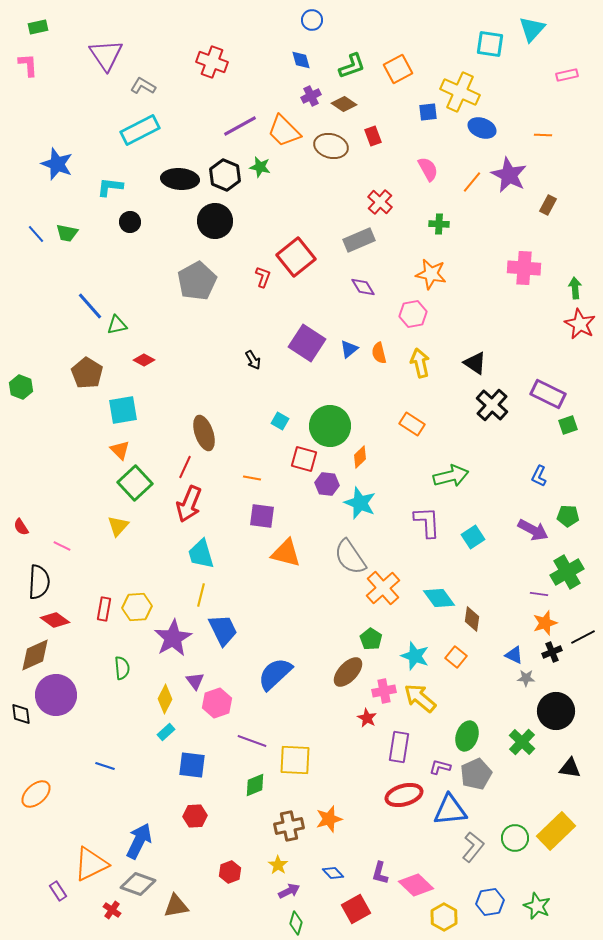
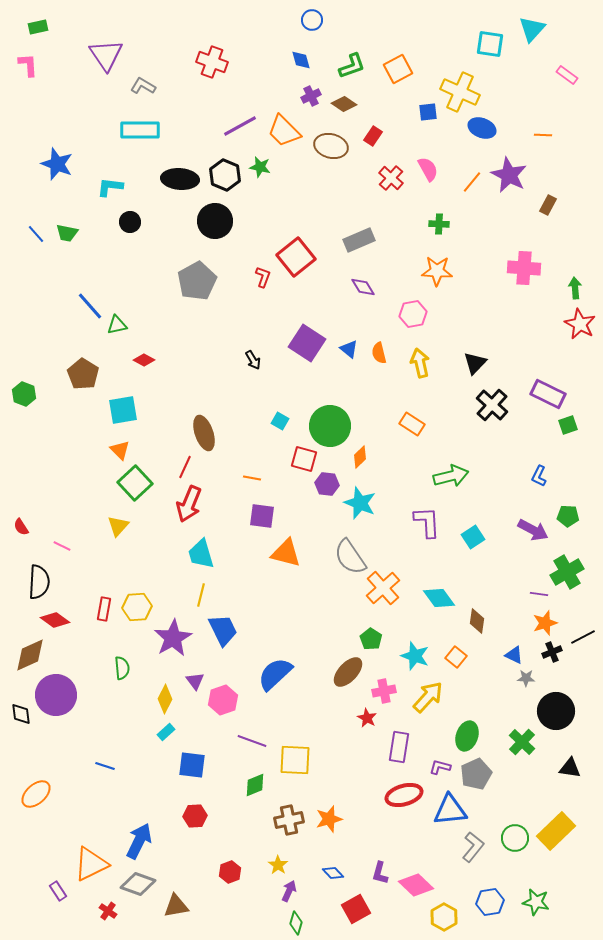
pink rectangle at (567, 75): rotated 50 degrees clockwise
cyan rectangle at (140, 130): rotated 27 degrees clockwise
red rectangle at (373, 136): rotated 54 degrees clockwise
red cross at (380, 202): moved 11 px right, 24 px up
orange star at (431, 274): moved 6 px right, 3 px up; rotated 8 degrees counterclockwise
blue triangle at (349, 349): rotated 42 degrees counterclockwise
black triangle at (475, 363): rotated 40 degrees clockwise
brown pentagon at (87, 373): moved 4 px left, 1 px down
green hexagon at (21, 387): moved 3 px right, 7 px down
brown diamond at (472, 619): moved 5 px right, 2 px down
brown diamond at (35, 655): moved 5 px left
yellow arrow at (420, 698): moved 8 px right, 1 px up; rotated 92 degrees clockwise
pink hexagon at (217, 703): moved 6 px right, 3 px up
brown cross at (289, 826): moved 6 px up
purple arrow at (289, 891): rotated 40 degrees counterclockwise
green star at (537, 906): moved 1 px left, 4 px up; rotated 12 degrees counterclockwise
red cross at (112, 910): moved 4 px left, 1 px down
